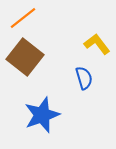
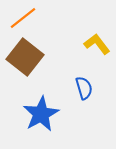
blue semicircle: moved 10 px down
blue star: moved 1 px left, 1 px up; rotated 9 degrees counterclockwise
